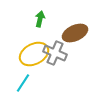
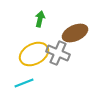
gray cross: moved 3 px right
cyan line: moved 1 px right; rotated 36 degrees clockwise
